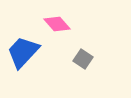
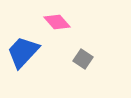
pink diamond: moved 2 px up
